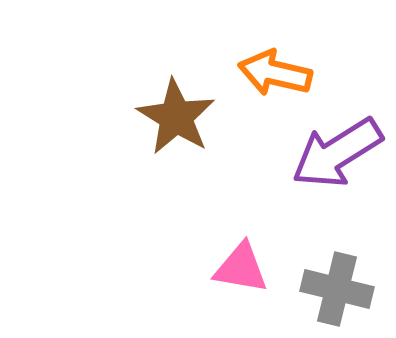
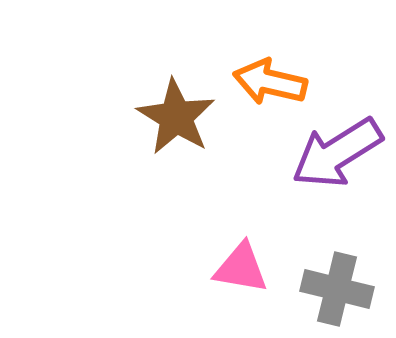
orange arrow: moved 5 px left, 9 px down
